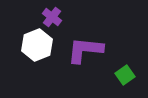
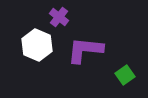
purple cross: moved 7 px right
white hexagon: rotated 16 degrees counterclockwise
